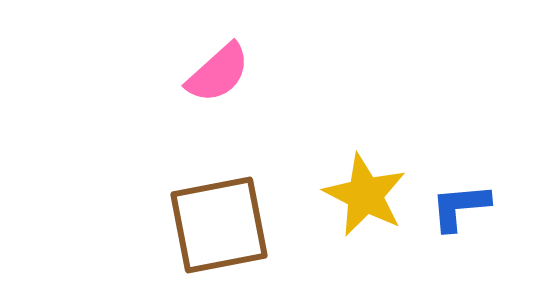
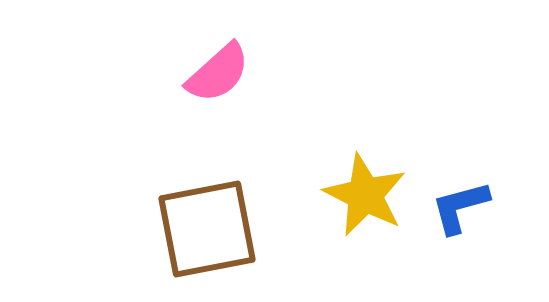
blue L-shape: rotated 10 degrees counterclockwise
brown square: moved 12 px left, 4 px down
